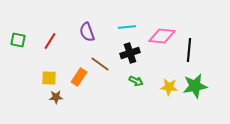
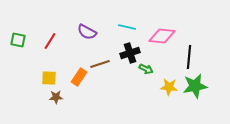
cyan line: rotated 18 degrees clockwise
purple semicircle: rotated 42 degrees counterclockwise
black line: moved 7 px down
brown line: rotated 54 degrees counterclockwise
green arrow: moved 10 px right, 12 px up
